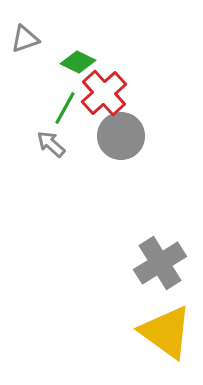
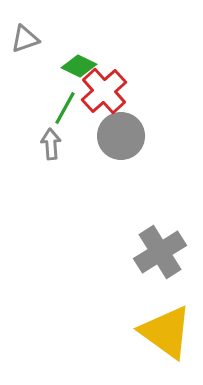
green diamond: moved 1 px right, 4 px down
red cross: moved 2 px up
gray arrow: rotated 44 degrees clockwise
gray cross: moved 11 px up
